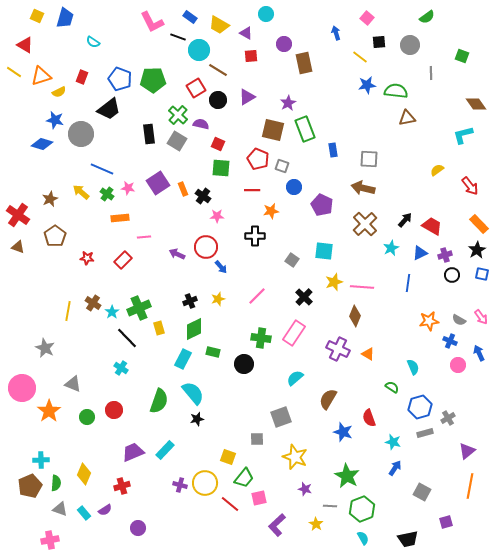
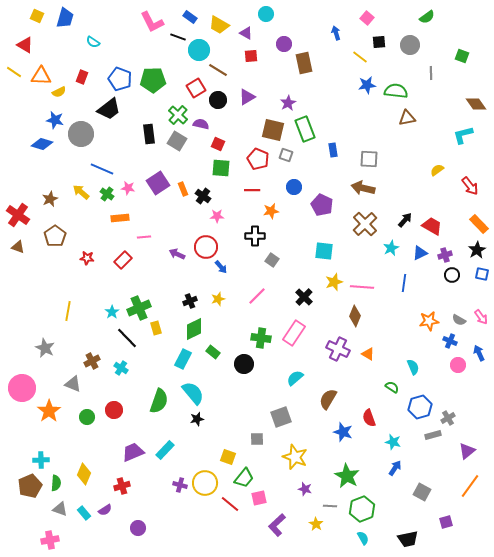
orange triangle at (41, 76): rotated 20 degrees clockwise
gray square at (282, 166): moved 4 px right, 11 px up
gray square at (292, 260): moved 20 px left
blue line at (408, 283): moved 4 px left
brown cross at (93, 303): moved 1 px left, 58 px down; rotated 28 degrees clockwise
yellow rectangle at (159, 328): moved 3 px left
green rectangle at (213, 352): rotated 24 degrees clockwise
gray rectangle at (425, 433): moved 8 px right, 2 px down
orange line at (470, 486): rotated 25 degrees clockwise
